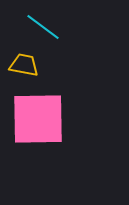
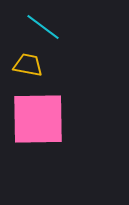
yellow trapezoid: moved 4 px right
